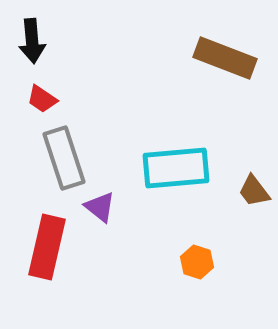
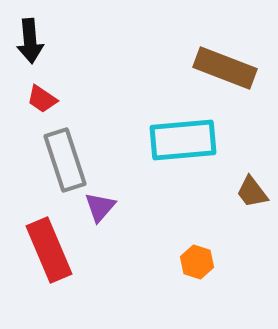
black arrow: moved 2 px left
brown rectangle: moved 10 px down
gray rectangle: moved 1 px right, 2 px down
cyan rectangle: moved 7 px right, 28 px up
brown trapezoid: moved 2 px left, 1 px down
purple triangle: rotated 32 degrees clockwise
red rectangle: moved 2 px right, 3 px down; rotated 36 degrees counterclockwise
